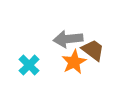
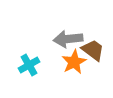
cyan cross: rotated 15 degrees clockwise
